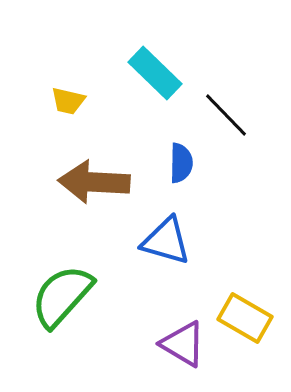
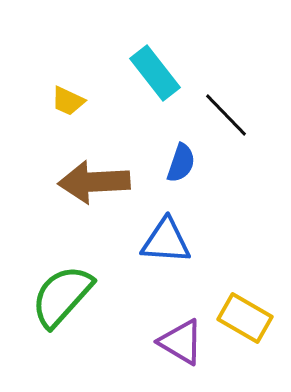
cyan rectangle: rotated 8 degrees clockwise
yellow trapezoid: rotated 12 degrees clockwise
blue semicircle: rotated 18 degrees clockwise
brown arrow: rotated 6 degrees counterclockwise
blue triangle: rotated 12 degrees counterclockwise
purple triangle: moved 2 px left, 2 px up
